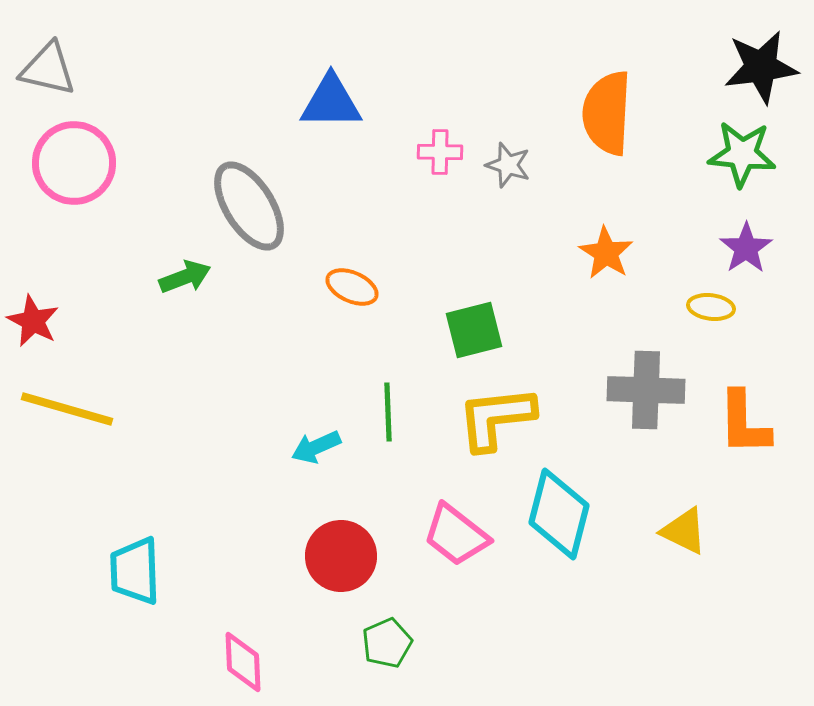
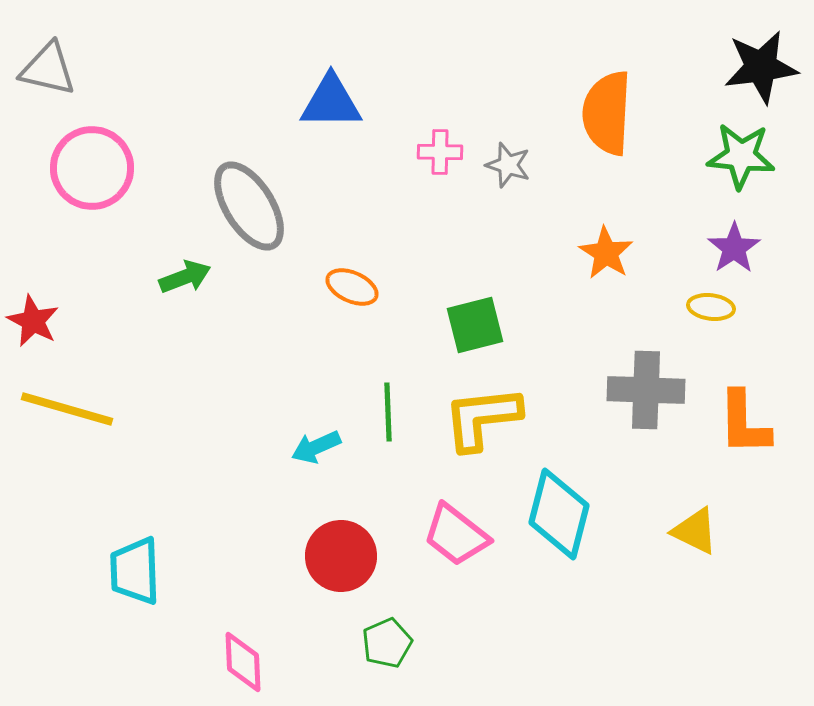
green star: moved 1 px left, 2 px down
pink circle: moved 18 px right, 5 px down
purple star: moved 12 px left
green square: moved 1 px right, 5 px up
yellow L-shape: moved 14 px left
yellow triangle: moved 11 px right
